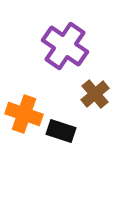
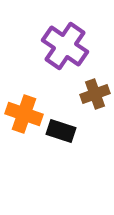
brown cross: rotated 20 degrees clockwise
